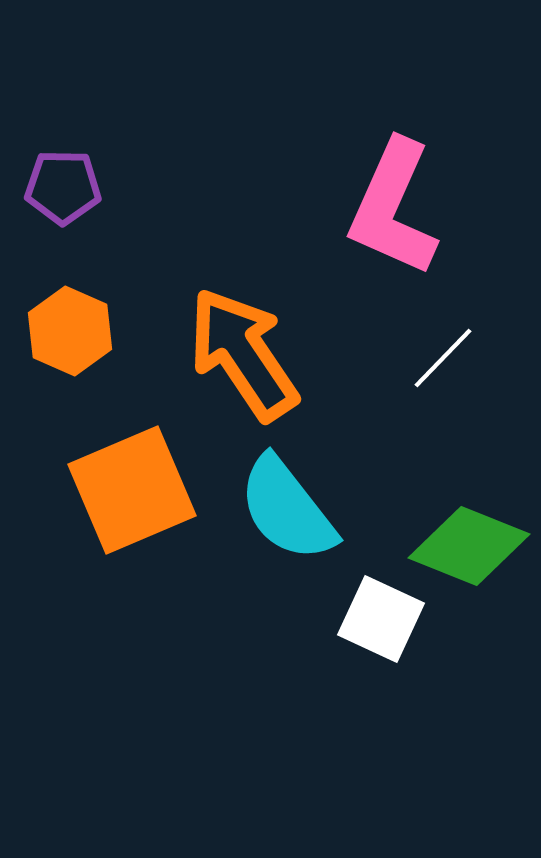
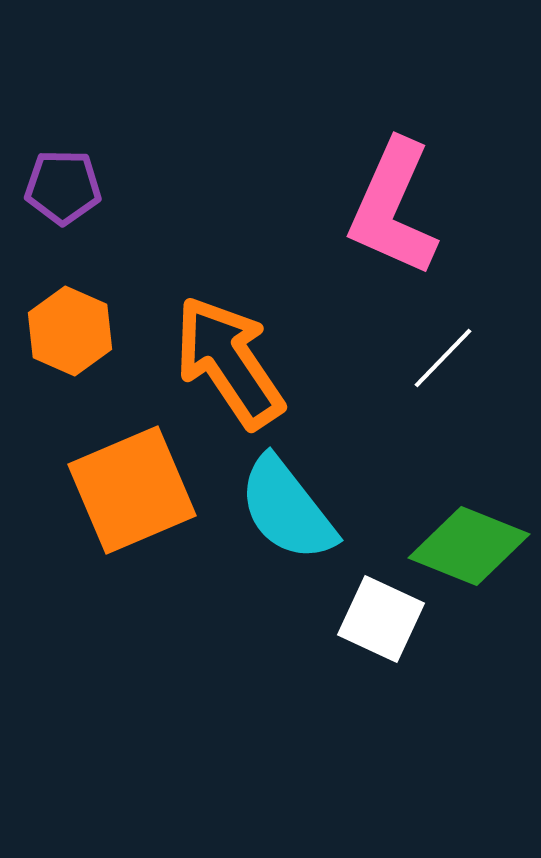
orange arrow: moved 14 px left, 8 px down
